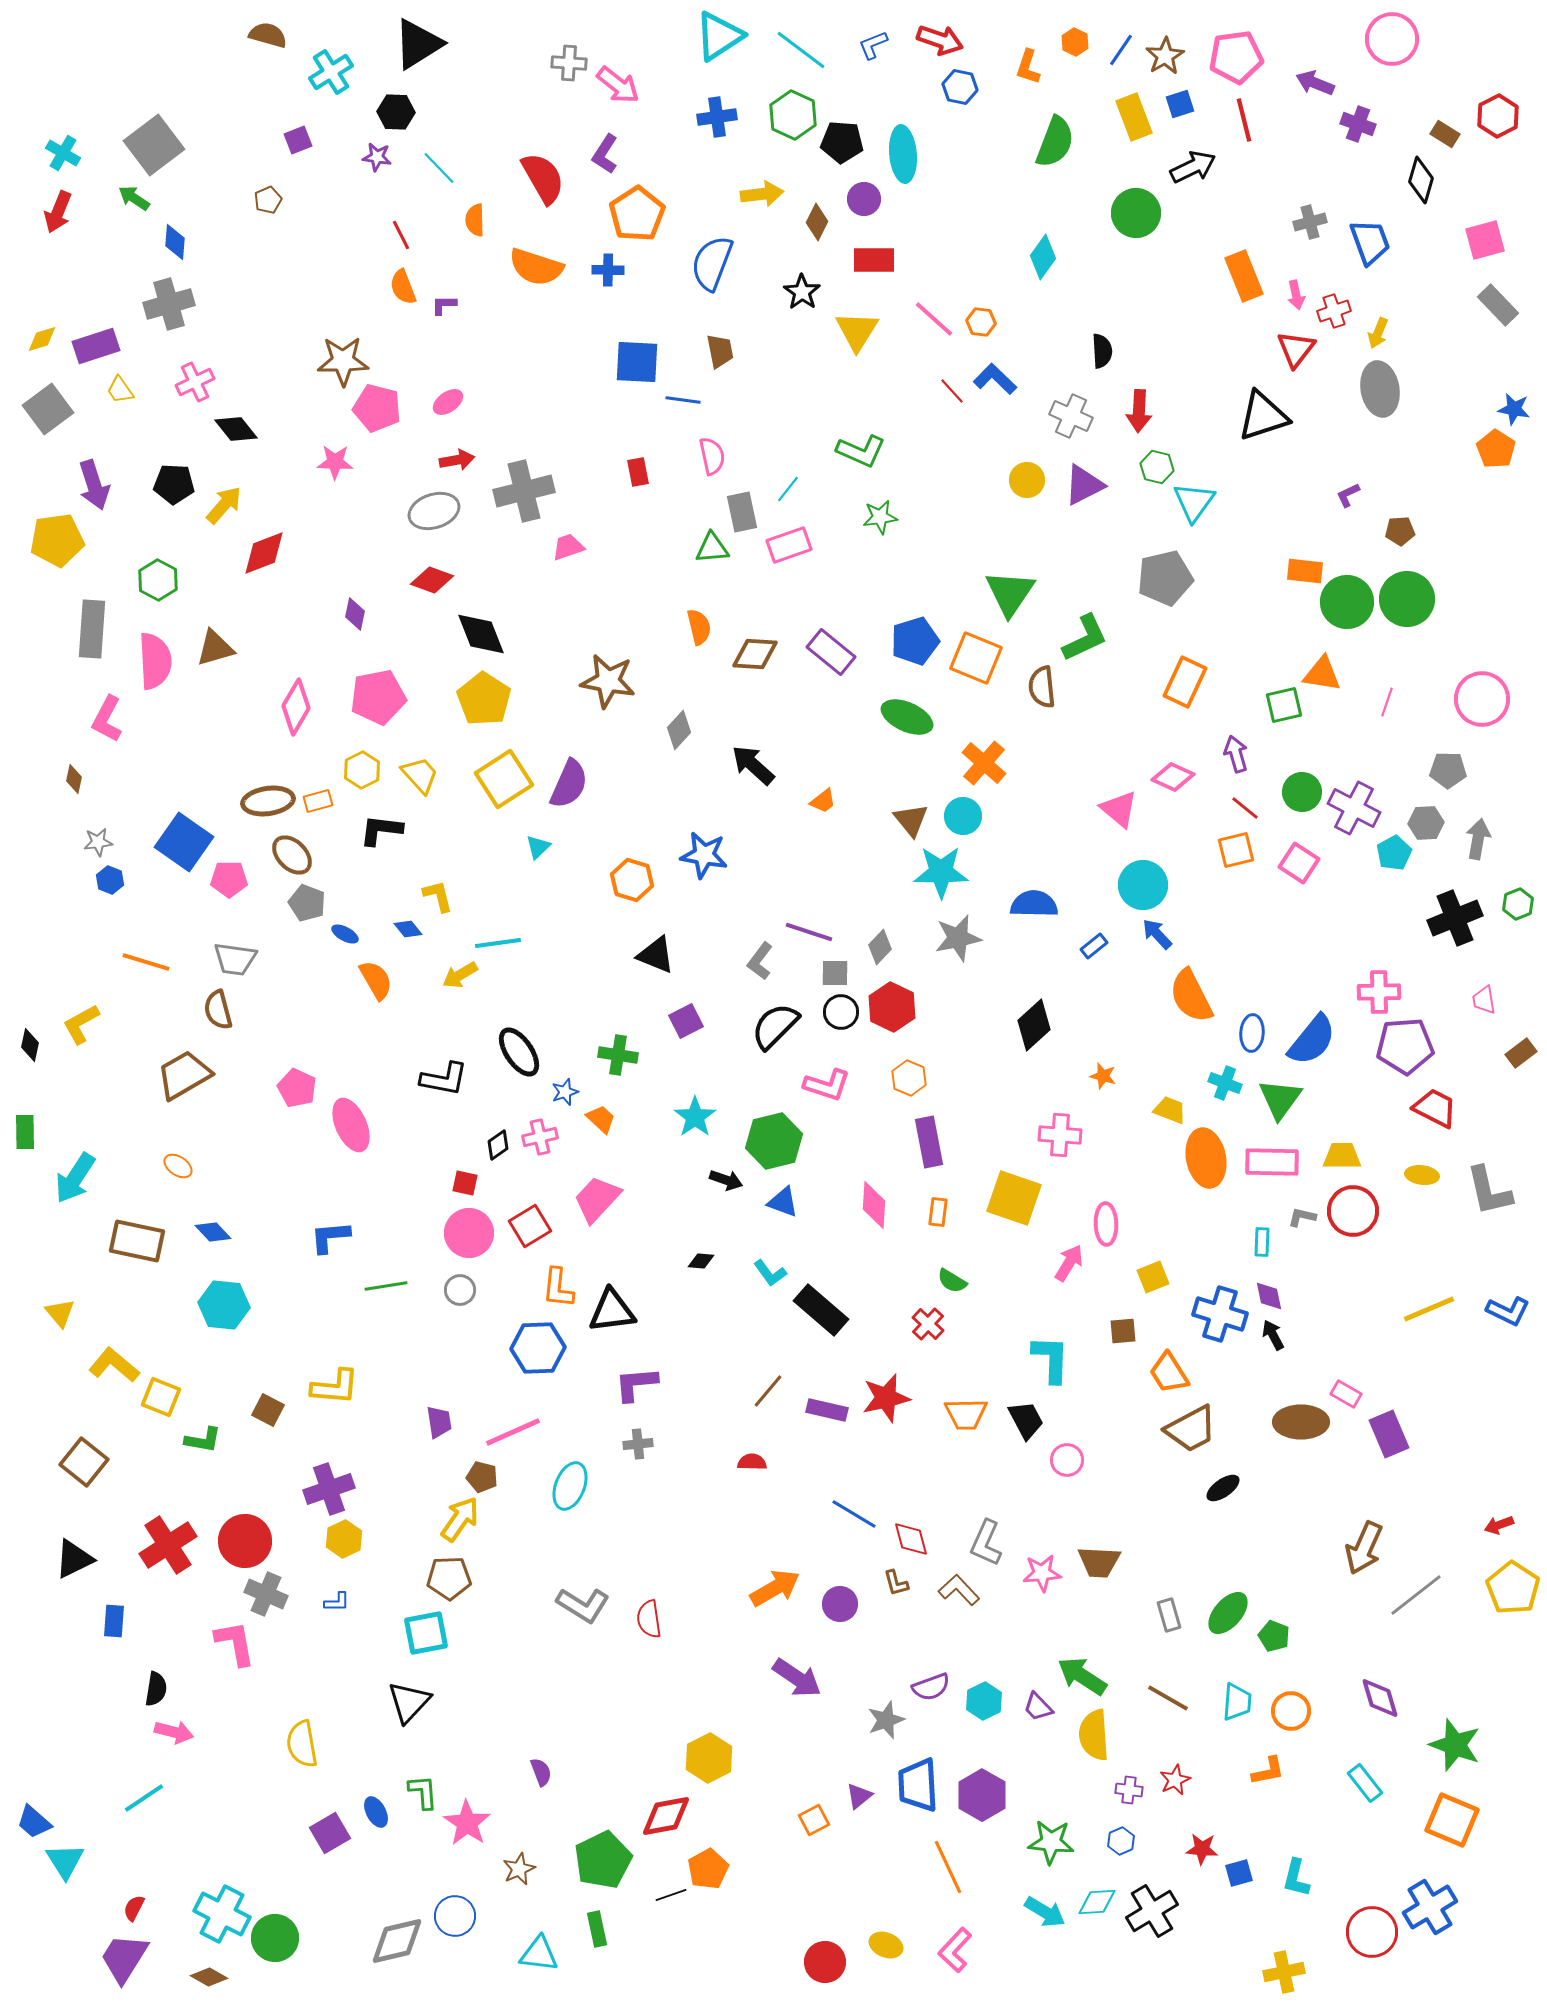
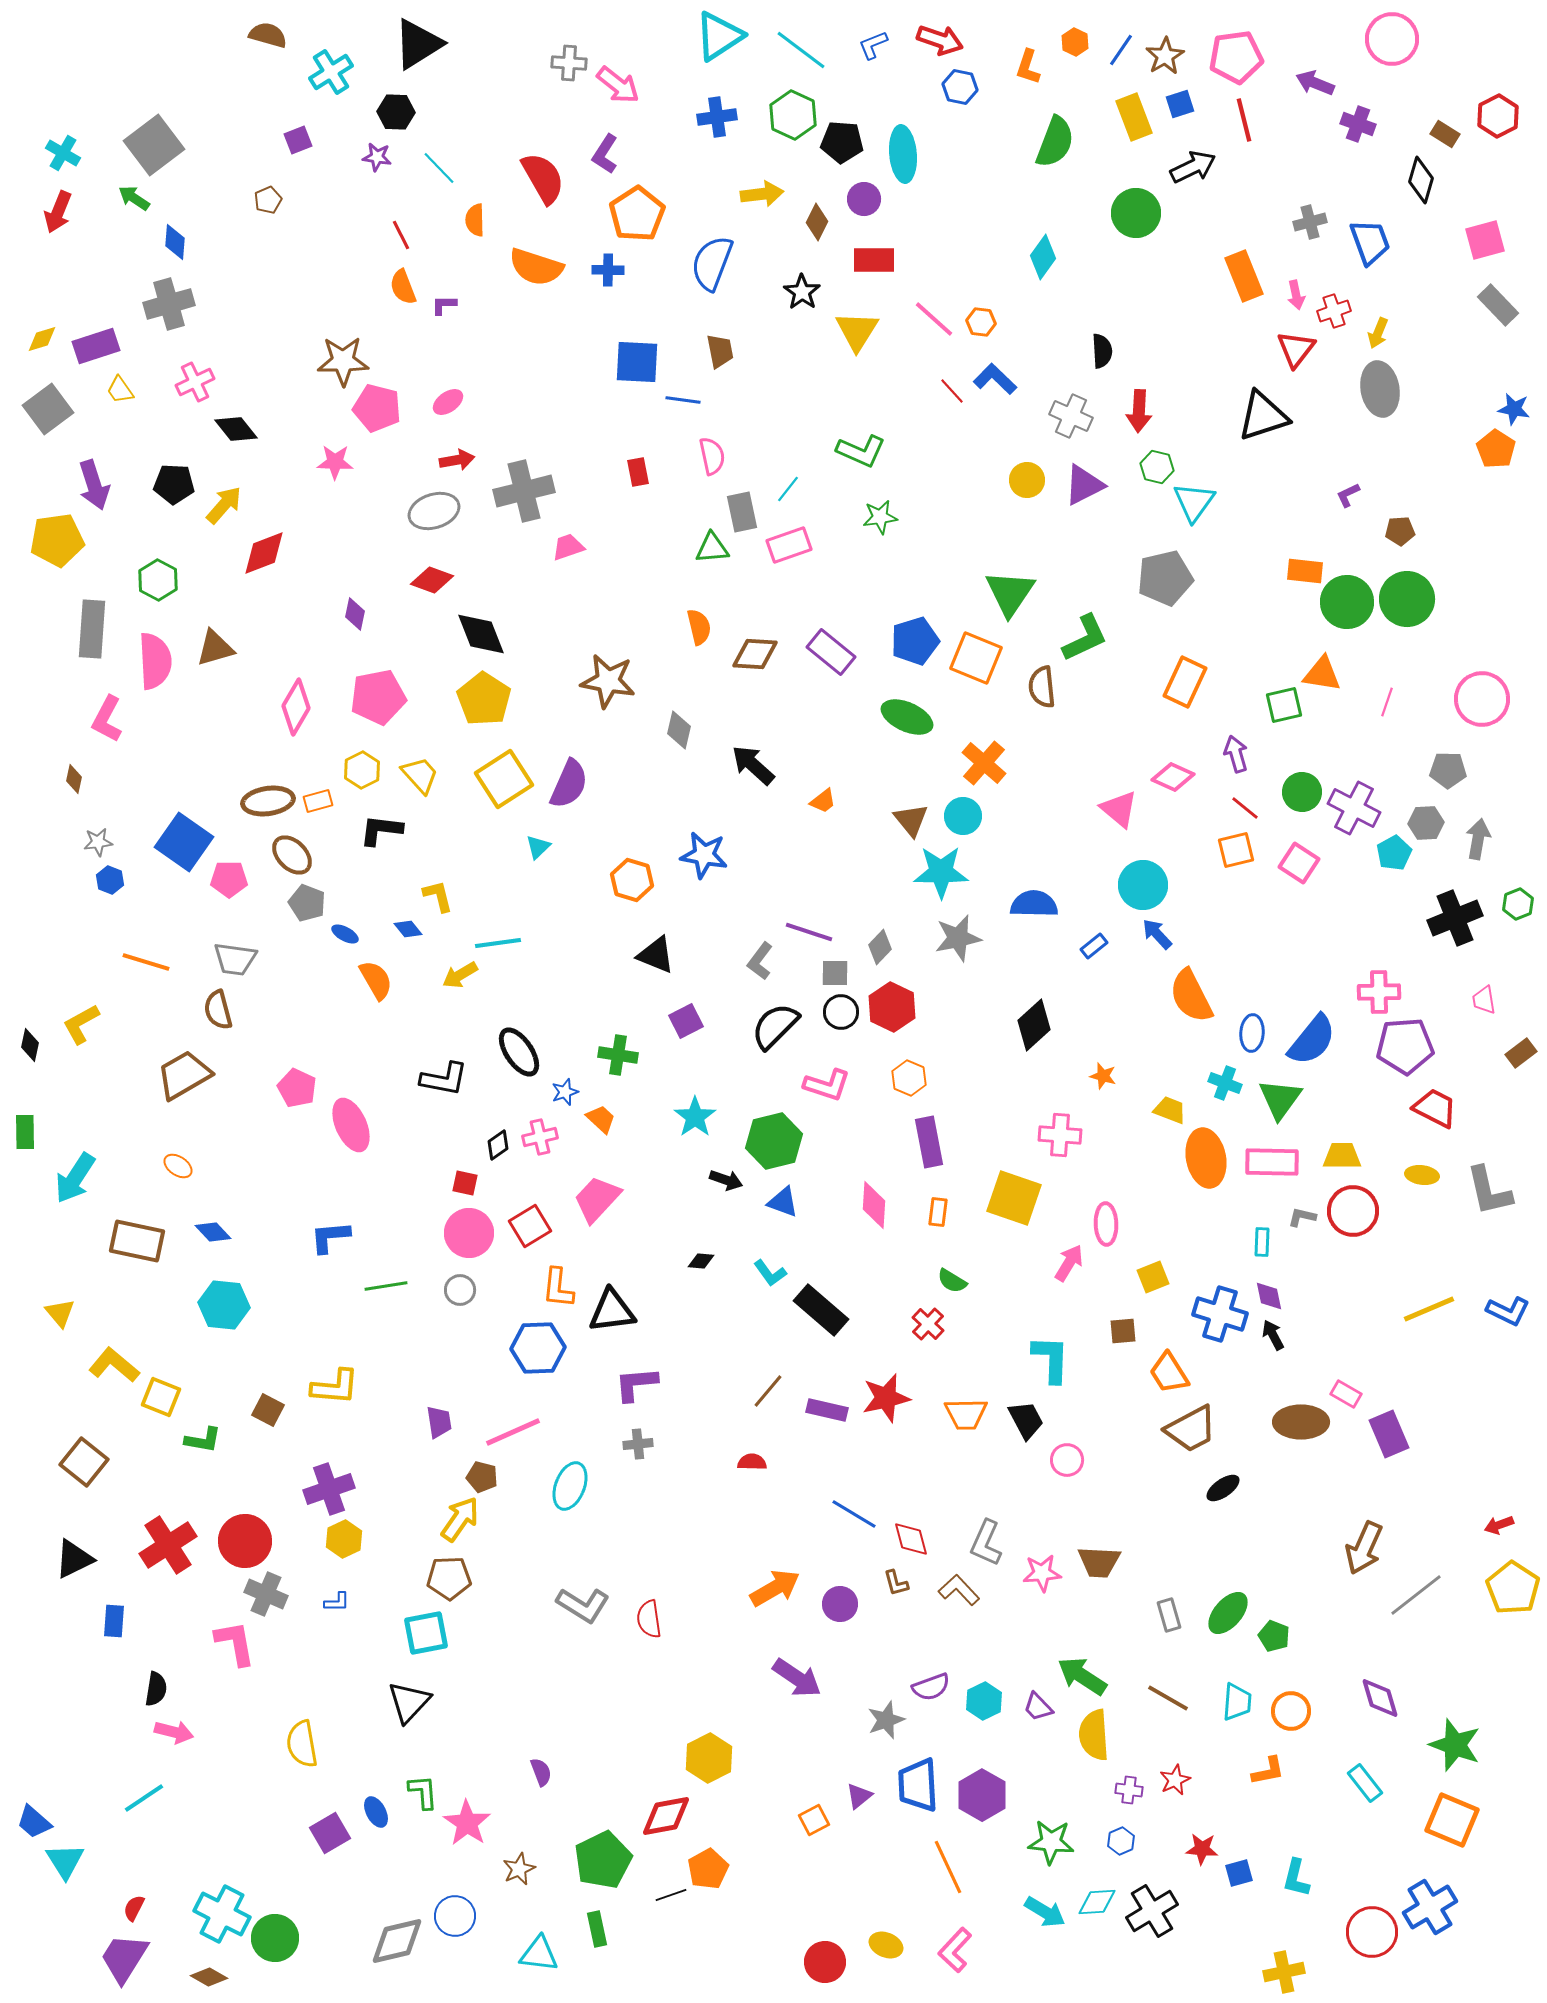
gray diamond at (679, 730): rotated 30 degrees counterclockwise
